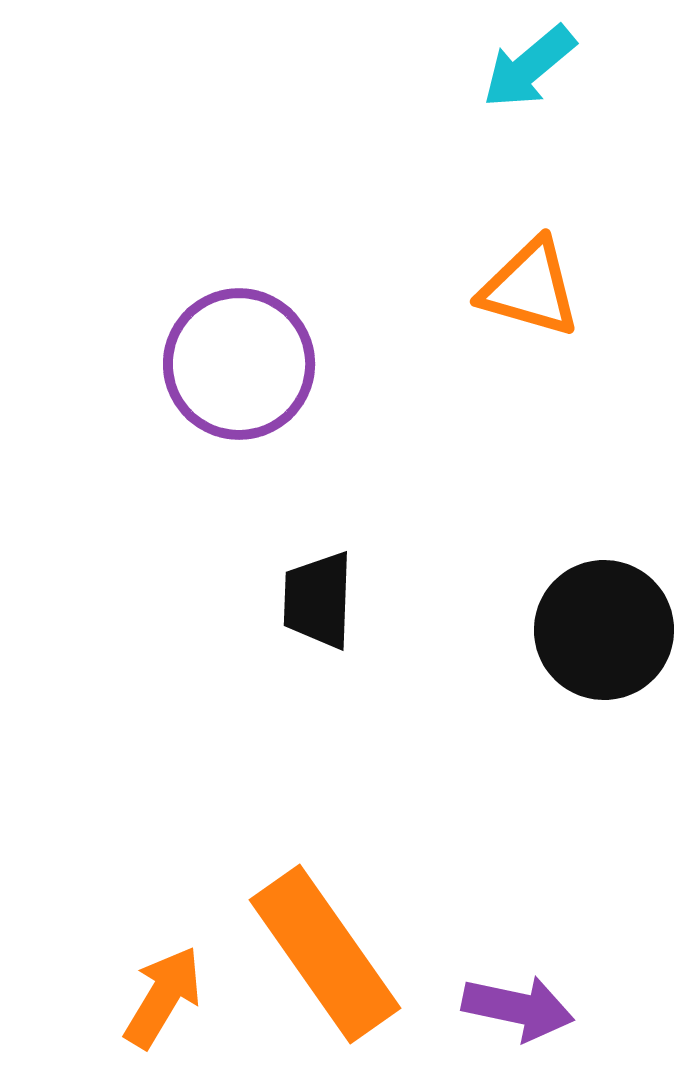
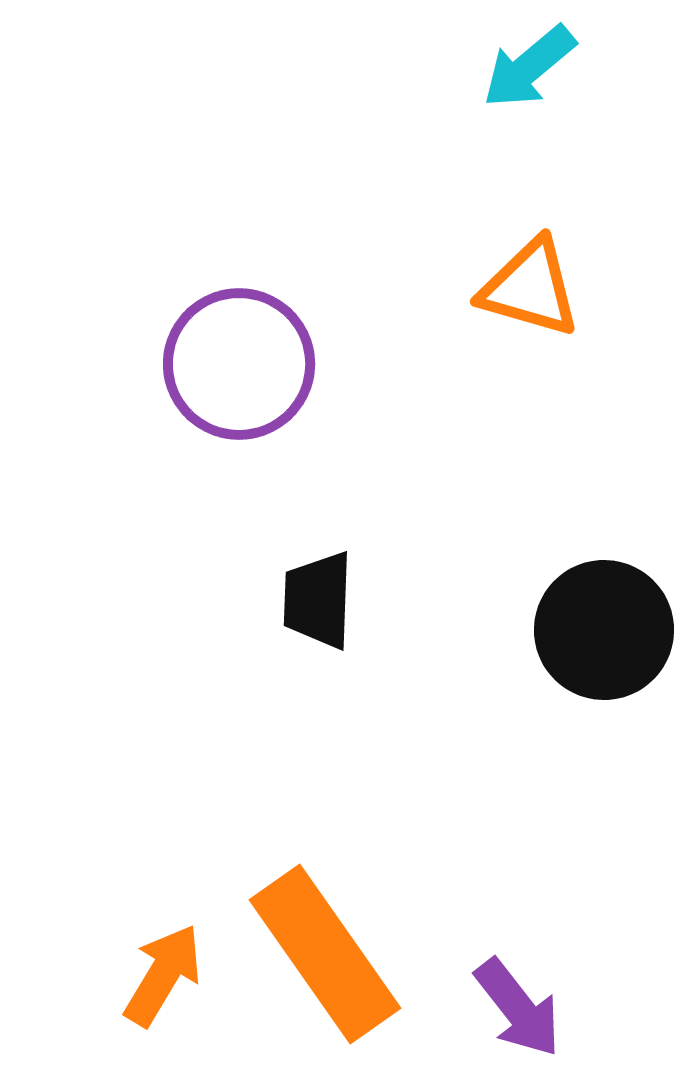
orange arrow: moved 22 px up
purple arrow: rotated 40 degrees clockwise
